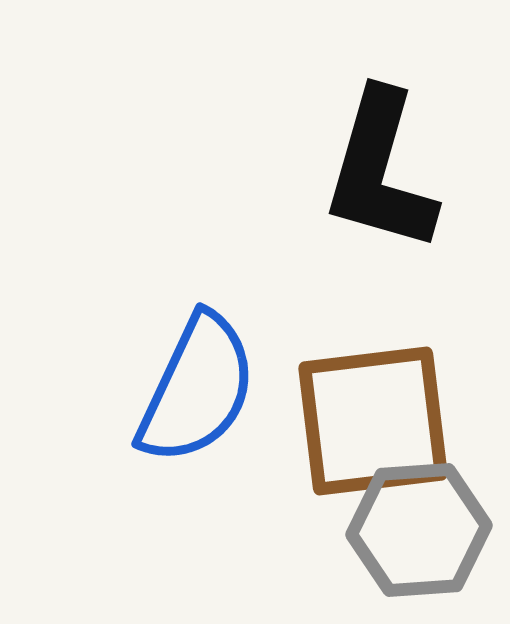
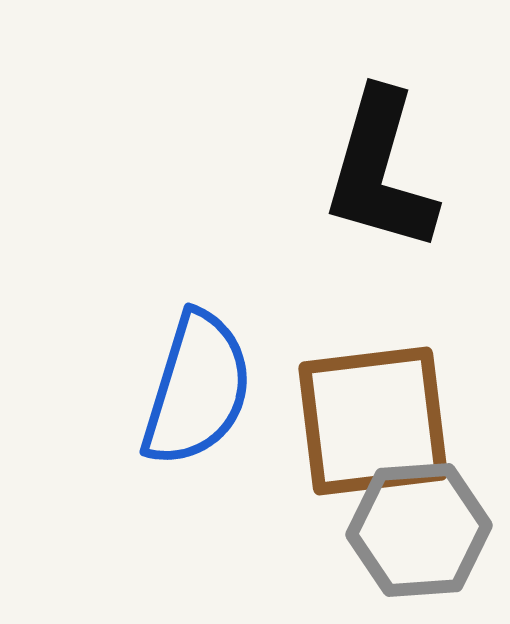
blue semicircle: rotated 8 degrees counterclockwise
